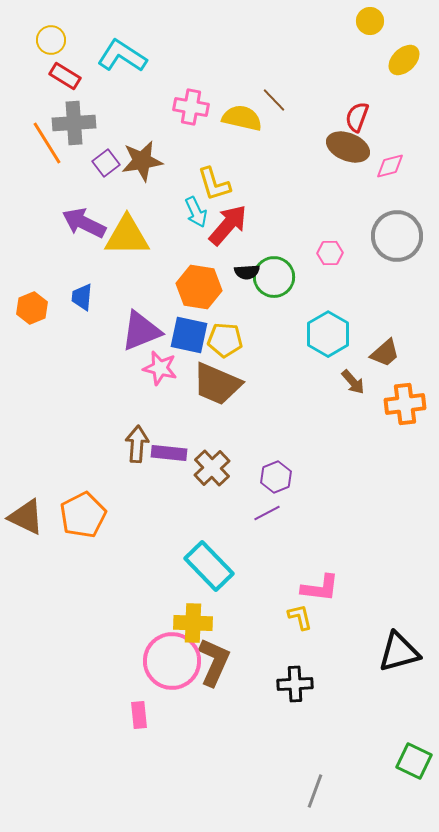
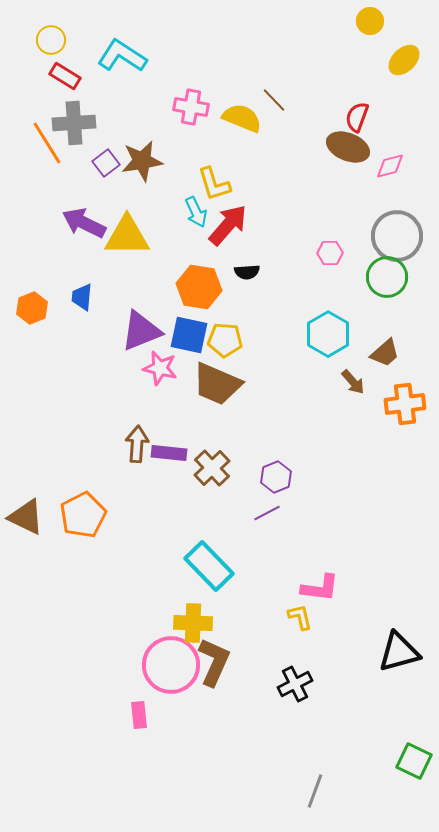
yellow semicircle at (242, 118): rotated 9 degrees clockwise
green circle at (274, 277): moved 113 px right
pink circle at (172, 661): moved 1 px left, 4 px down
black cross at (295, 684): rotated 24 degrees counterclockwise
